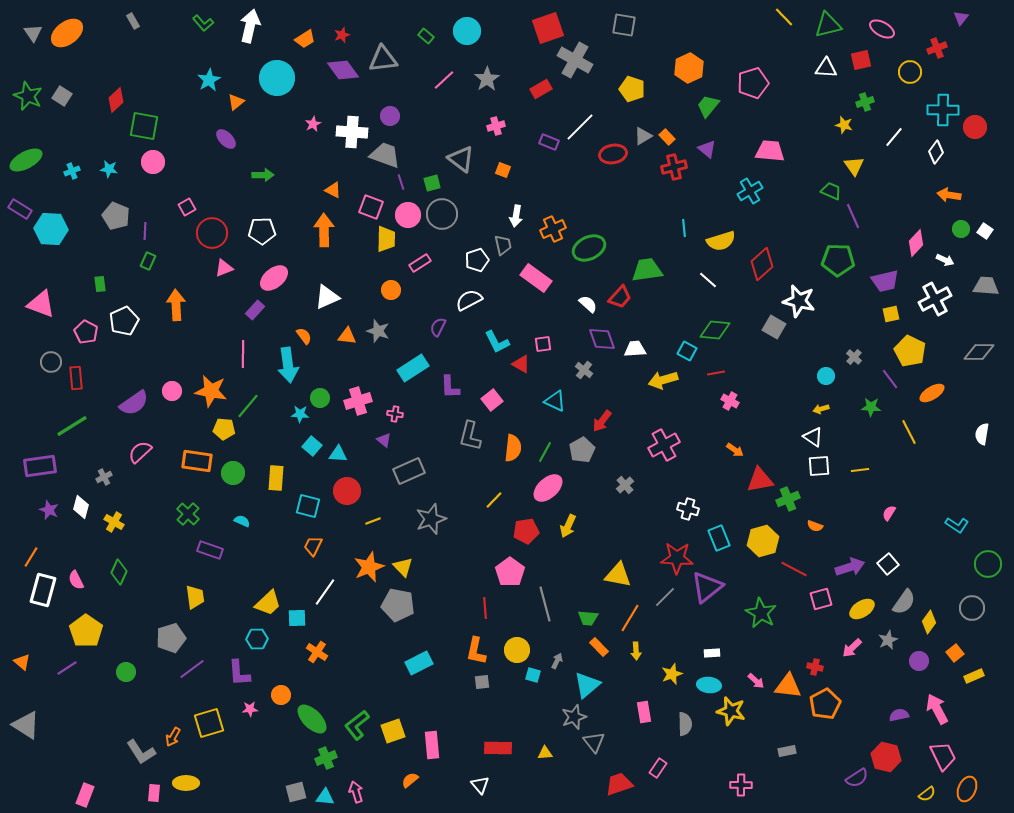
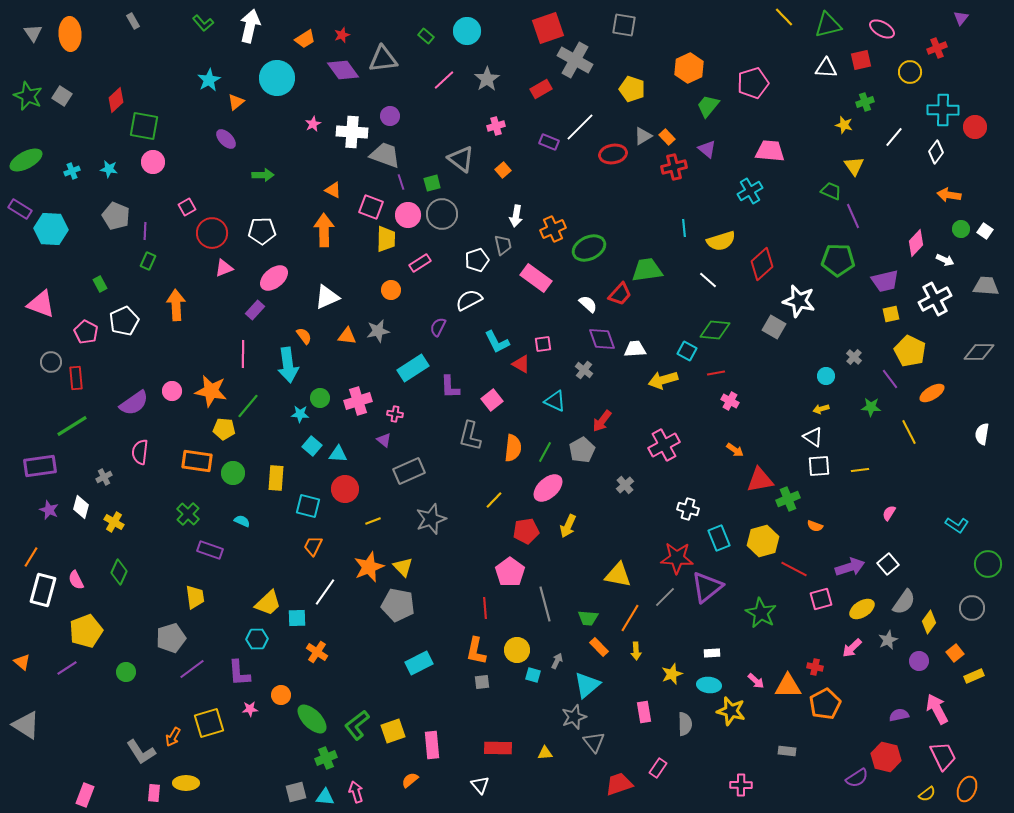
orange ellipse at (67, 33): moved 3 px right, 1 px down; rotated 56 degrees counterclockwise
orange square at (503, 170): rotated 28 degrees clockwise
green rectangle at (100, 284): rotated 21 degrees counterclockwise
red trapezoid at (620, 297): moved 3 px up
gray star at (378, 331): rotated 30 degrees counterclockwise
pink semicircle at (140, 452): rotated 40 degrees counterclockwise
red circle at (347, 491): moved 2 px left, 2 px up
yellow pentagon at (86, 631): rotated 16 degrees clockwise
orange triangle at (788, 686): rotated 8 degrees counterclockwise
gray rectangle at (787, 751): rotated 18 degrees clockwise
